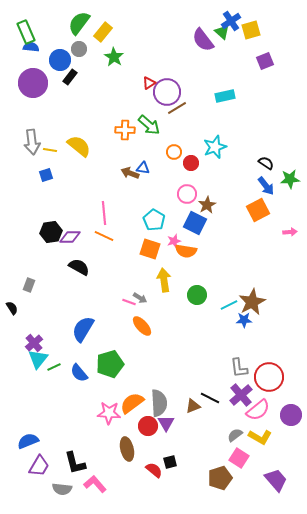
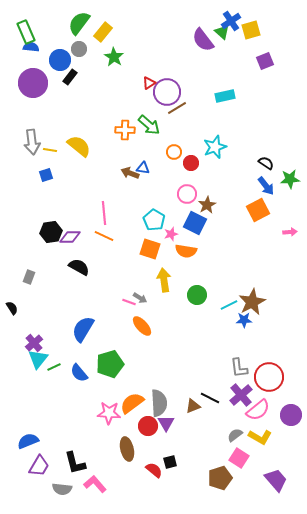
pink star at (174, 241): moved 3 px left, 7 px up
gray rectangle at (29, 285): moved 8 px up
